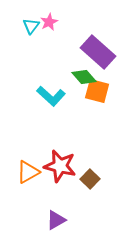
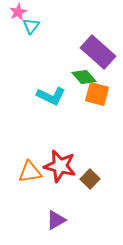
pink star: moved 31 px left, 10 px up
orange square: moved 3 px down
cyan L-shape: rotated 16 degrees counterclockwise
orange triangle: moved 2 px right; rotated 20 degrees clockwise
